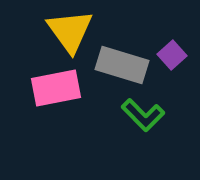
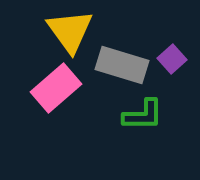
purple square: moved 4 px down
pink rectangle: rotated 30 degrees counterclockwise
green L-shape: rotated 45 degrees counterclockwise
